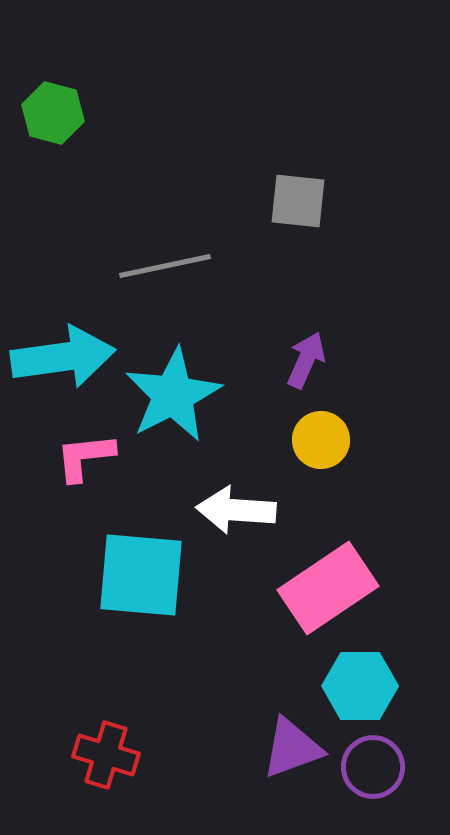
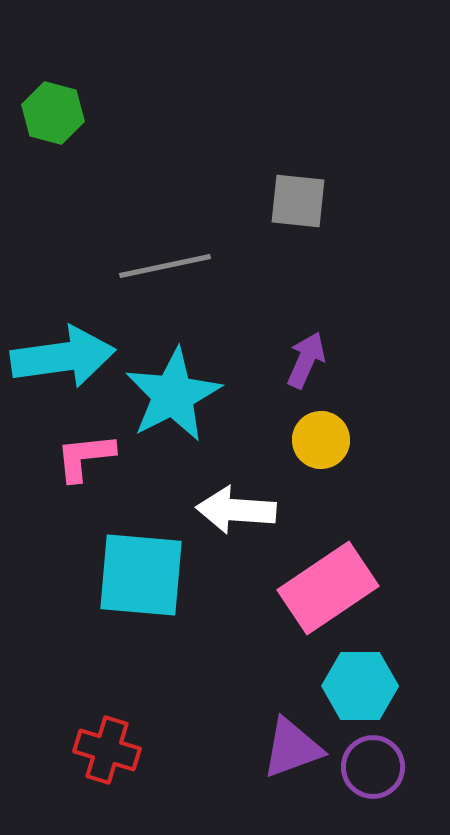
red cross: moved 1 px right, 5 px up
